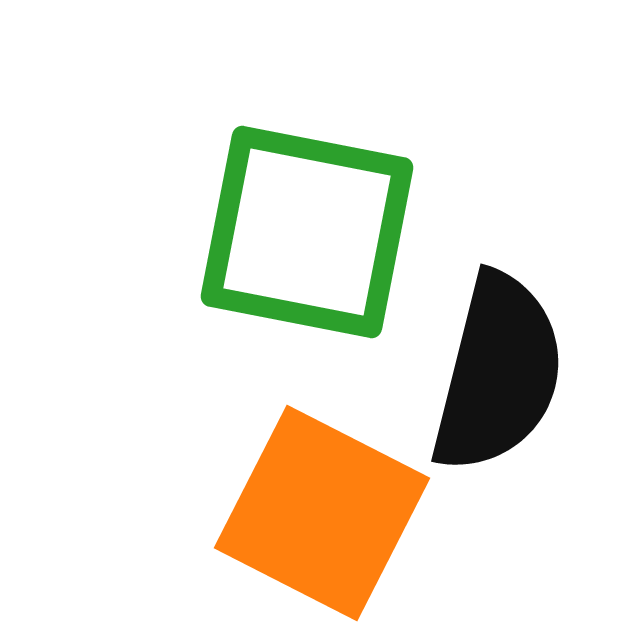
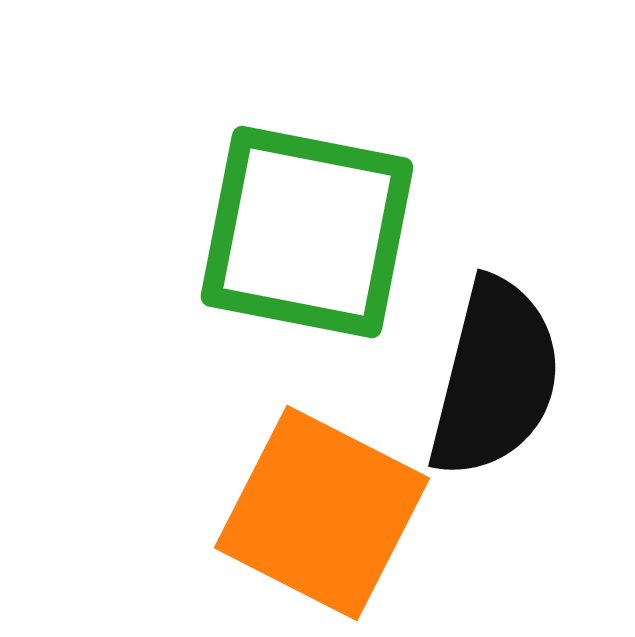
black semicircle: moved 3 px left, 5 px down
